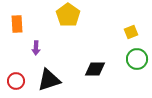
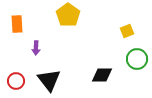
yellow square: moved 4 px left, 1 px up
black diamond: moved 7 px right, 6 px down
black triangle: rotated 50 degrees counterclockwise
